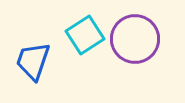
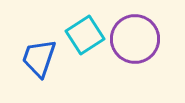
blue trapezoid: moved 6 px right, 3 px up
